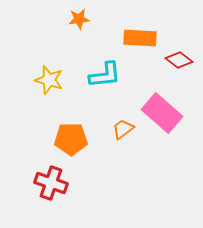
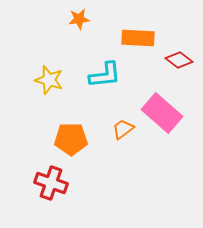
orange rectangle: moved 2 px left
